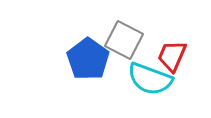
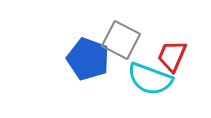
gray square: moved 3 px left
blue pentagon: rotated 15 degrees counterclockwise
